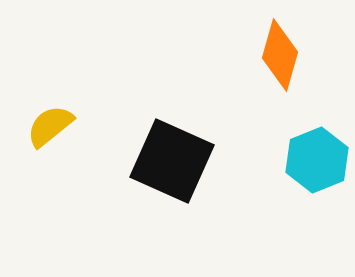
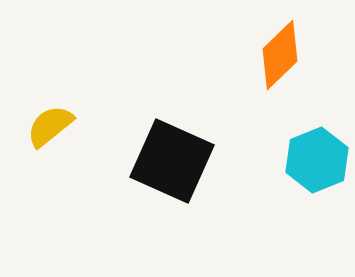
orange diamond: rotated 30 degrees clockwise
